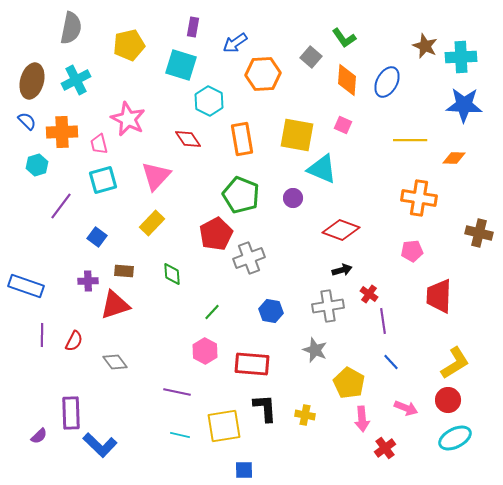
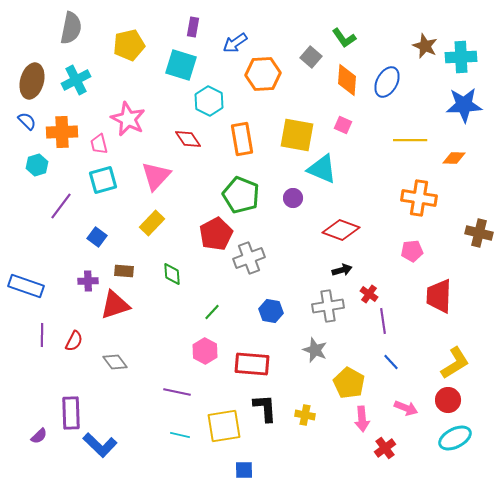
blue star at (464, 105): rotated 6 degrees counterclockwise
